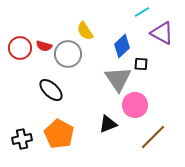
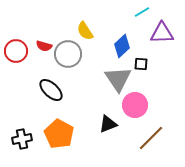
purple triangle: rotated 30 degrees counterclockwise
red circle: moved 4 px left, 3 px down
brown line: moved 2 px left, 1 px down
